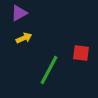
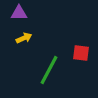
purple triangle: rotated 30 degrees clockwise
